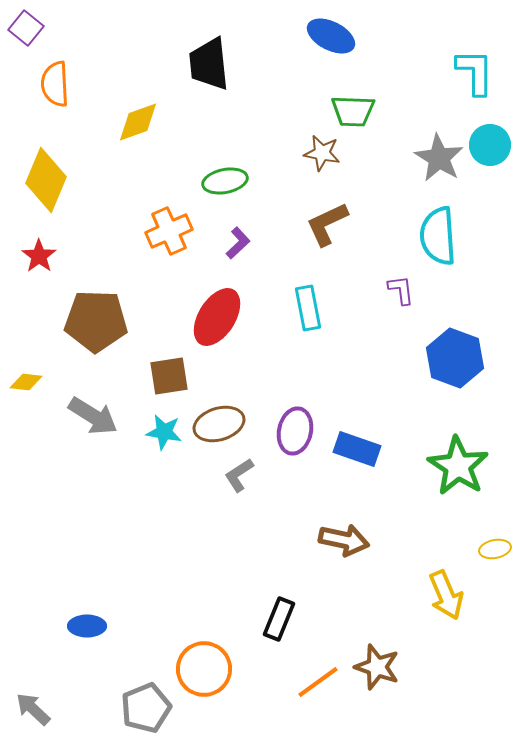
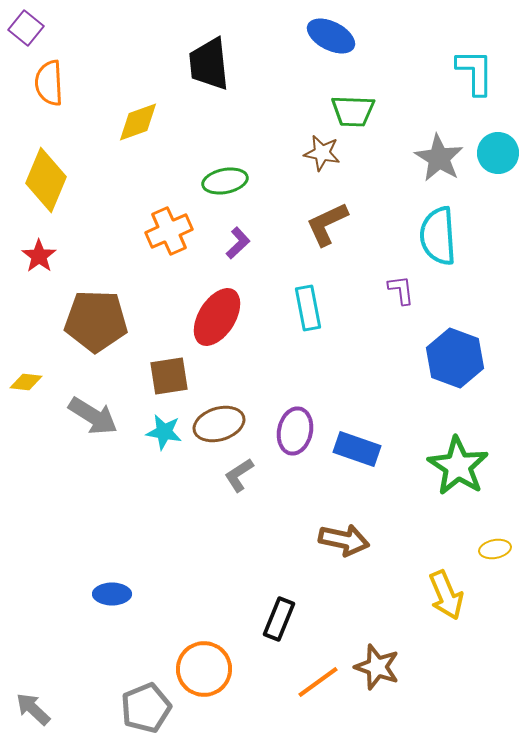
orange semicircle at (55, 84): moved 6 px left, 1 px up
cyan circle at (490, 145): moved 8 px right, 8 px down
blue ellipse at (87, 626): moved 25 px right, 32 px up
